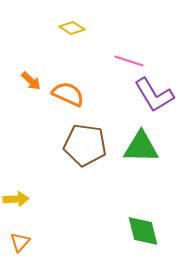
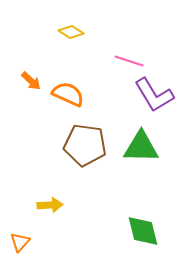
yellow diamond: moved 1 px left, 4 px down
yellow arrow: moved 34 px right, 6 px down
